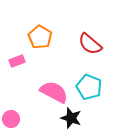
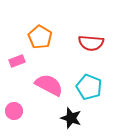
red semicircle: moved 1 px right, 1 px up; rotated 35 degrees counterclockwise
pink semicircle: moved 5 px left, 7 px up
pink circle: moved 3 px right, 8 px up
